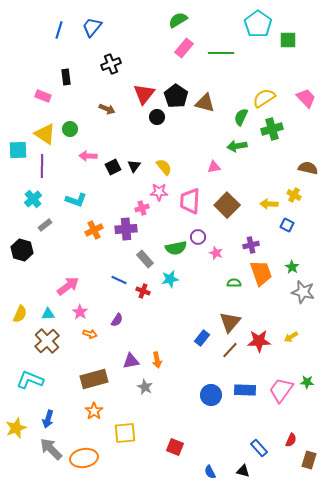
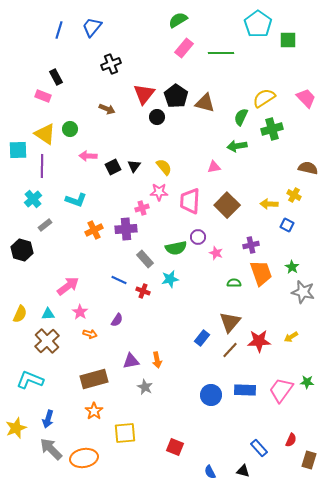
black rectangle at (66, 77): moved 10 px left; rotated 21 degrees counterclockwise
